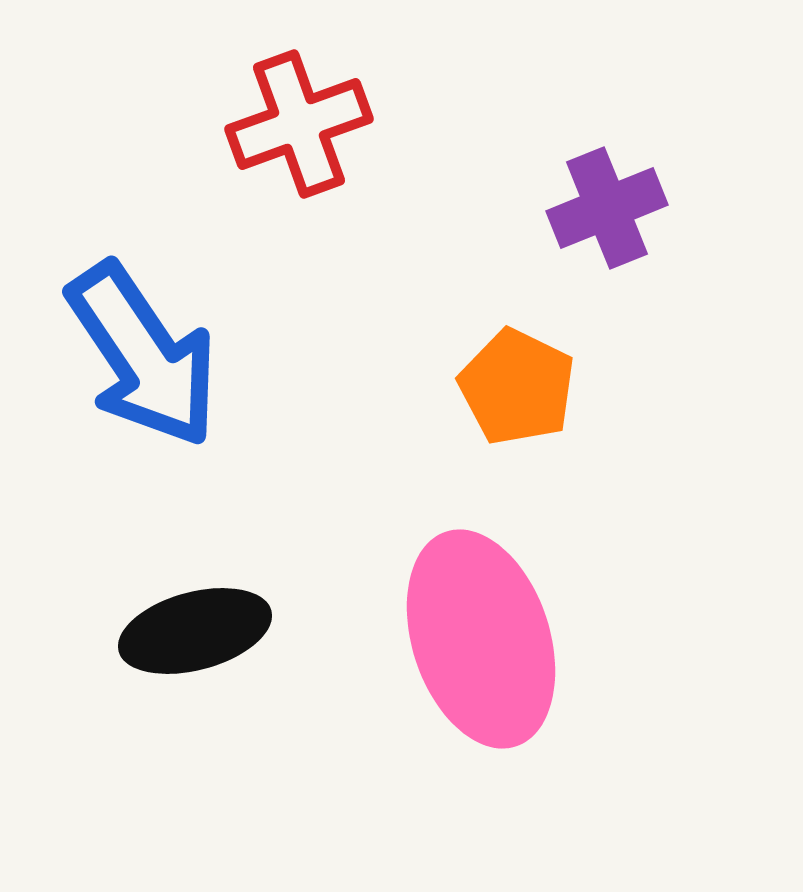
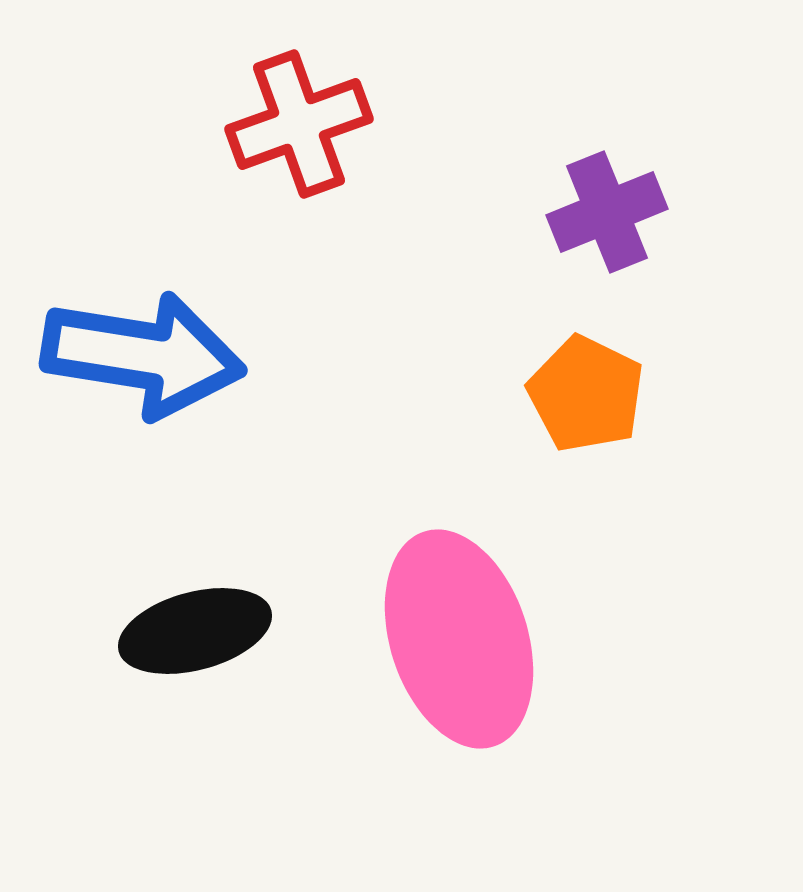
purple cross: moved 4 px down
blue arrow: rotated 47 degrees counterclockwise
orange pentagon: moved 69 px right, 7 px down
pink ellipse: moved 22 px left
